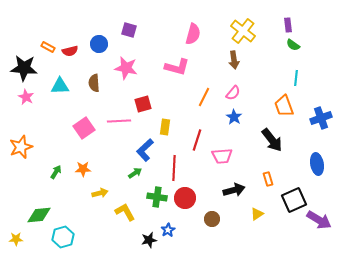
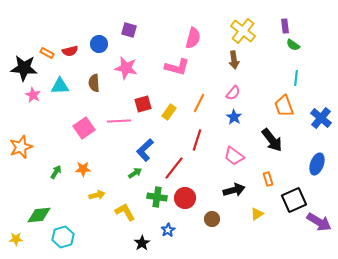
purple rectangle at (288, 25): moved 3 px left, 1 px down
pink semicircle at (193, 34): moved 4 px down
orange rectangle at (48, 47): moved 1 px left, 6 px down
pink star at (26, 97): moved 7 px right, 2 px up
orange line at (204, 97): moved 5 px left, 6 px down
blue cross at (321, 118): rotated 30 degrees counterclockwise
yellow rectangle at (165, 127): moved 4 px right, 15 px up; rotated 28 degrees clockwise
pink trapezoid at (222, 156): moved 12 px right; rotated 40 degrees clockwise
blue ellipse at (317, 164): rotated 30 degrees clockwise
red line at (174, 168): rotated 35 degrees clockwise
yellow arrow at (100, 193): moved 3 px left, 2 px down
purple arrow at (319, 220): moved 2 px down
black star at (149, 240): moved 7 px left, 3 px down; rotated 21 degrees counterclockwise
